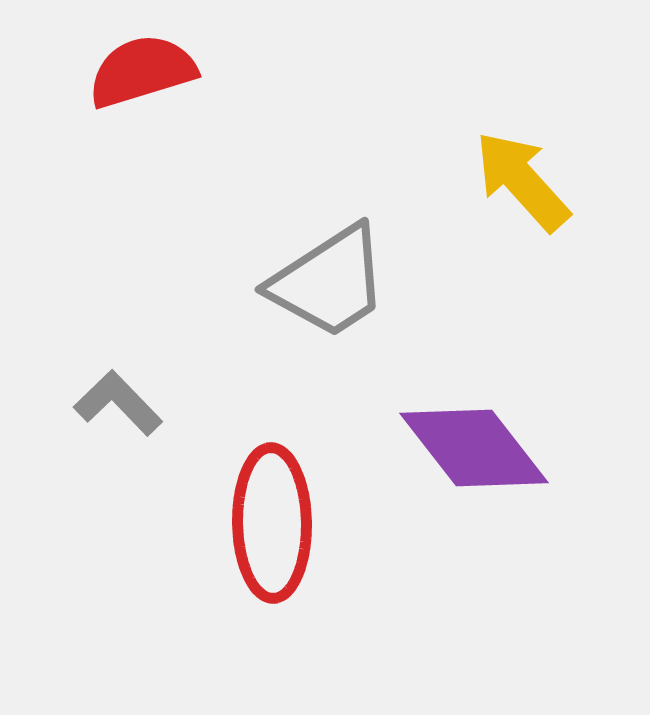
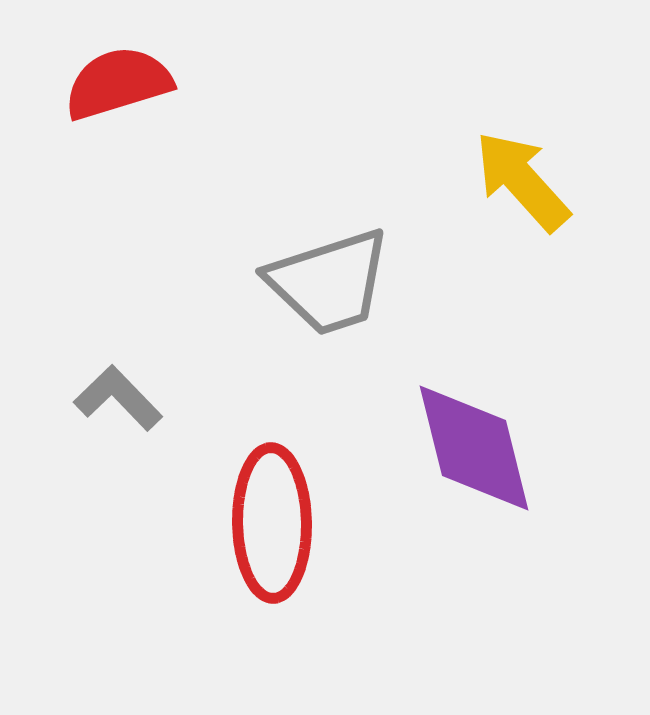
red semicircle: moved 24 px left, 12 px down
gray trapezoid: rotated 15 degrees clockwise
gray L-shape: moved 5 px up
purple diamond: rotated 24 degrees clockwise
